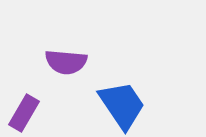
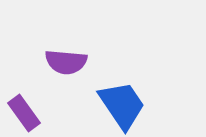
purple rectangle: rotated 66 degrees counterclockwise
